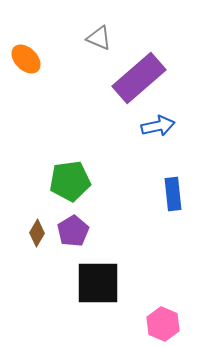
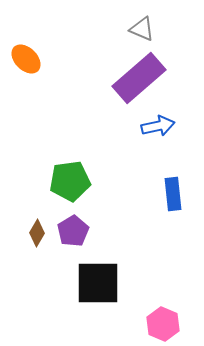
gray triangle: moved 43 px right, 9 px up
